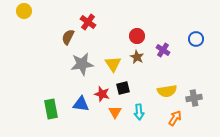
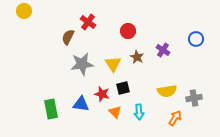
red circle: moved 9 px left, 5 px up
orange triangle: rotated 16 degrees counterclockwise
